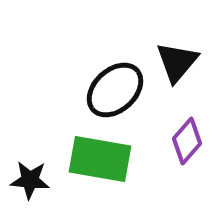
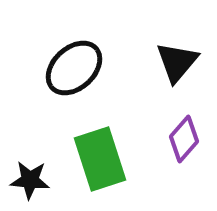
black ellipse: moved 41 px left, 22 px up
purple diamond: moved 3 px left, 2 px up
green rectangle: rotated 62 degrees clockwise
